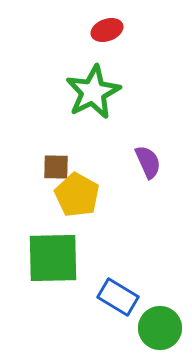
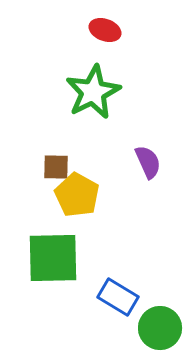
red ellipse: moved 2 px left; rotated 40 degrees clockwise
